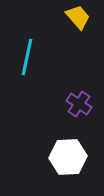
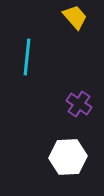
yellow trapezoid: moved 3 px left
cyan line: rotated 6 degrees counterclockwise
